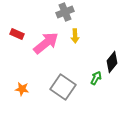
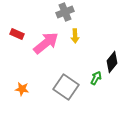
gray square: moved 3 px right
